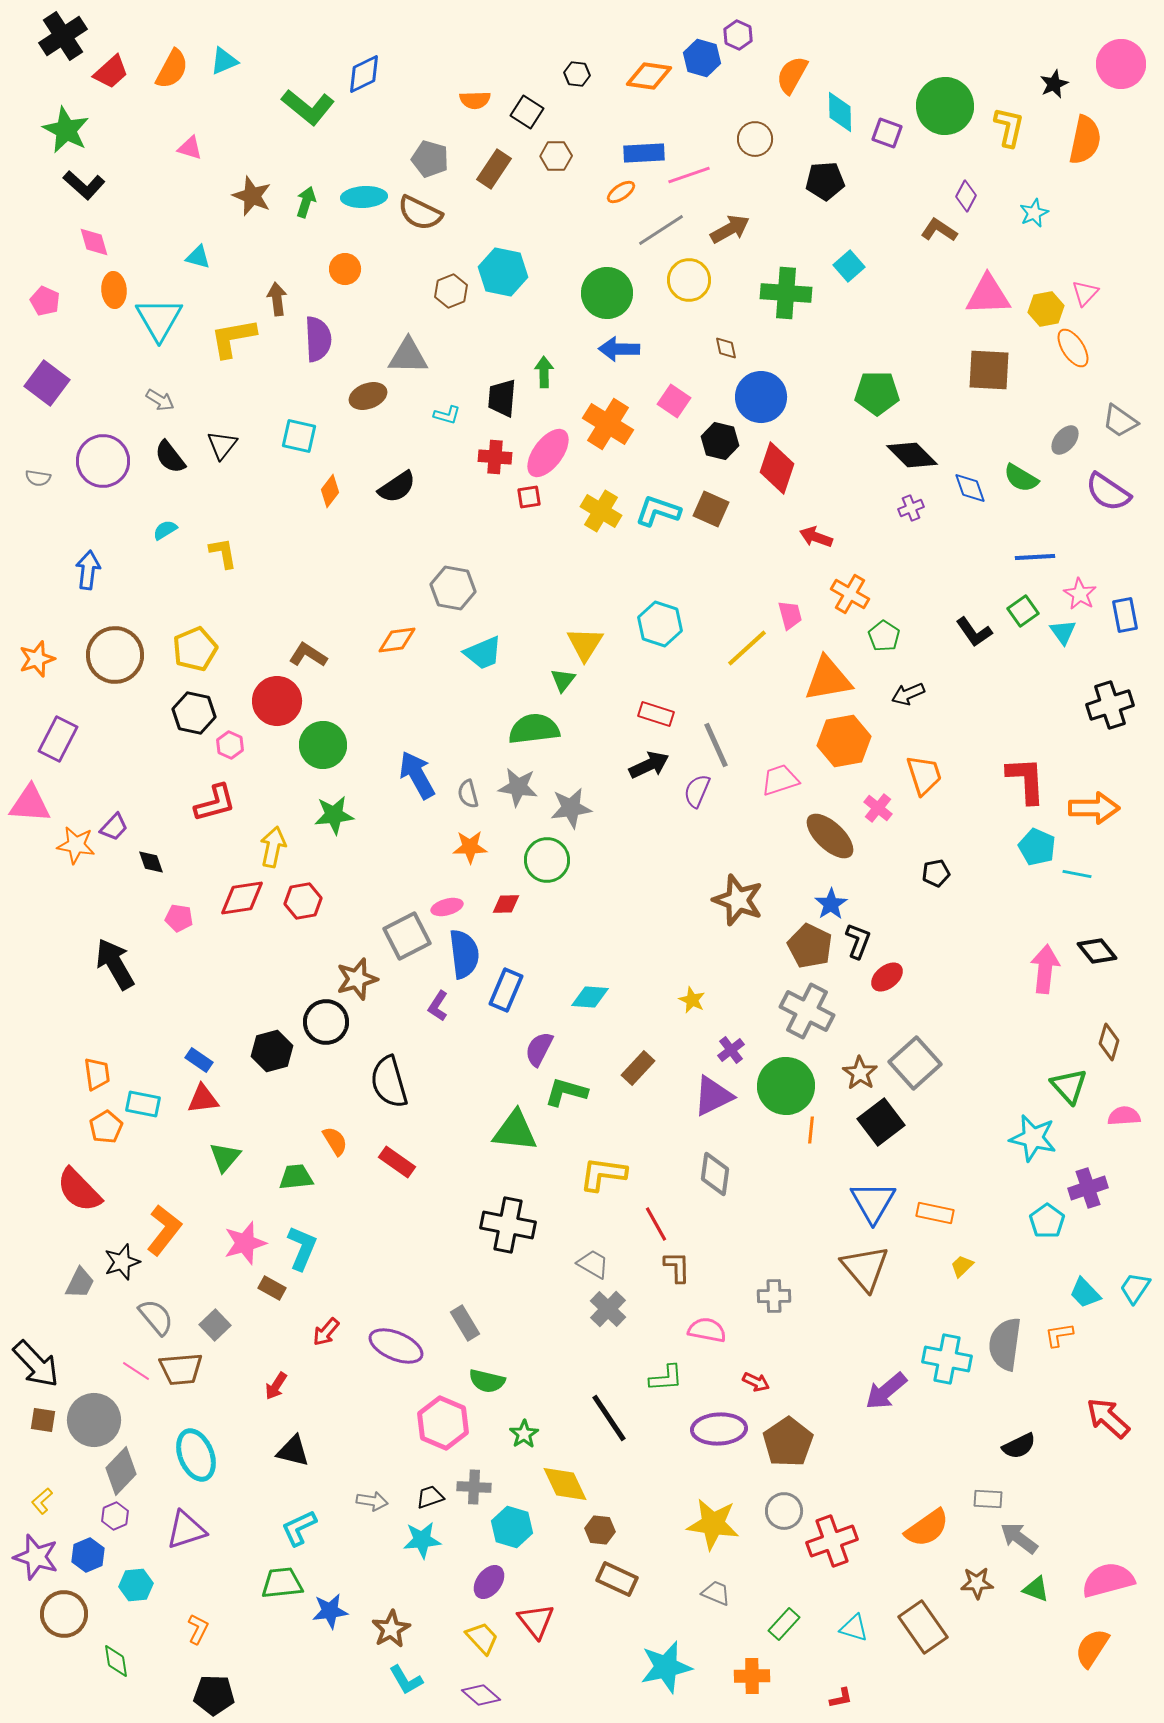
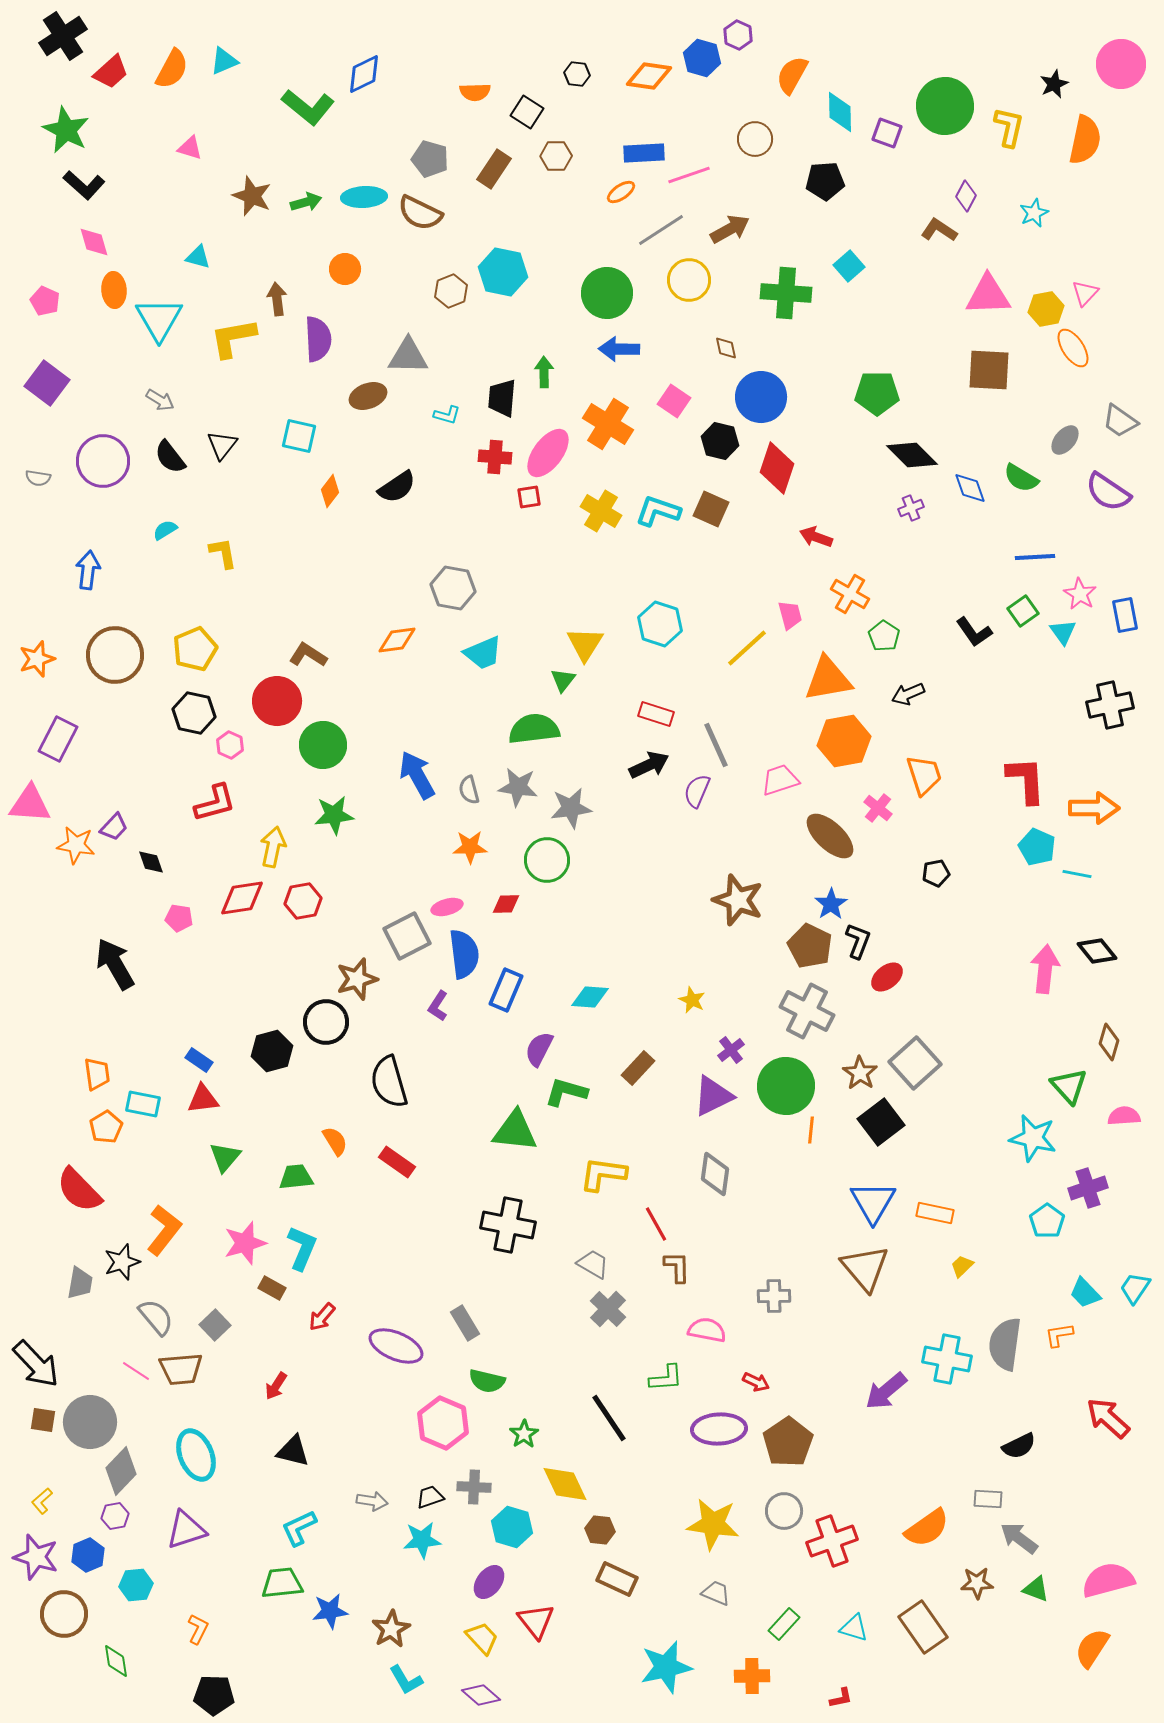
orange semicircle at (475, 100): moved 8 px up
green arrow at (306, 202): rotated 56 degrees clockwise
black cross at (1110, 705): rotated 6 degrees clockwise
gray semicircle at (468, 794): moved 1 px right, 4 px up
gray trapezoid at (80, 1283): rotated 16 degrees counterclockwise
red arrow at (326, 1332): moved 4 px left, 15 px up
gray circle at (94, 1420): moved 4 px left, 2 px down
purple hexagon at (115, 1516): rotated 12 degrees clockwise
